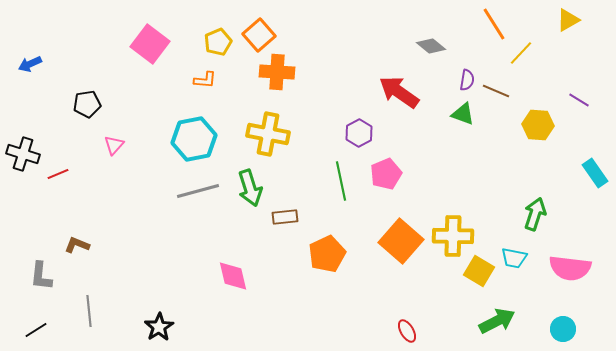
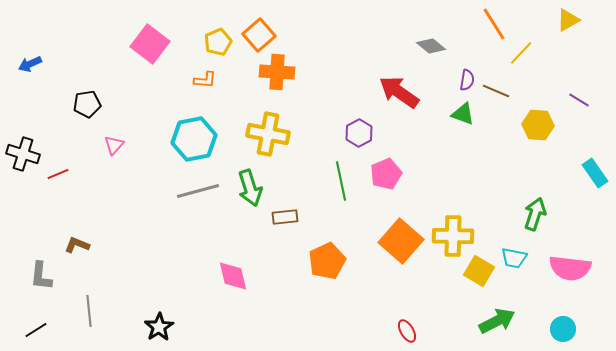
orange pentagon at (327, 254): moved 7 px down
